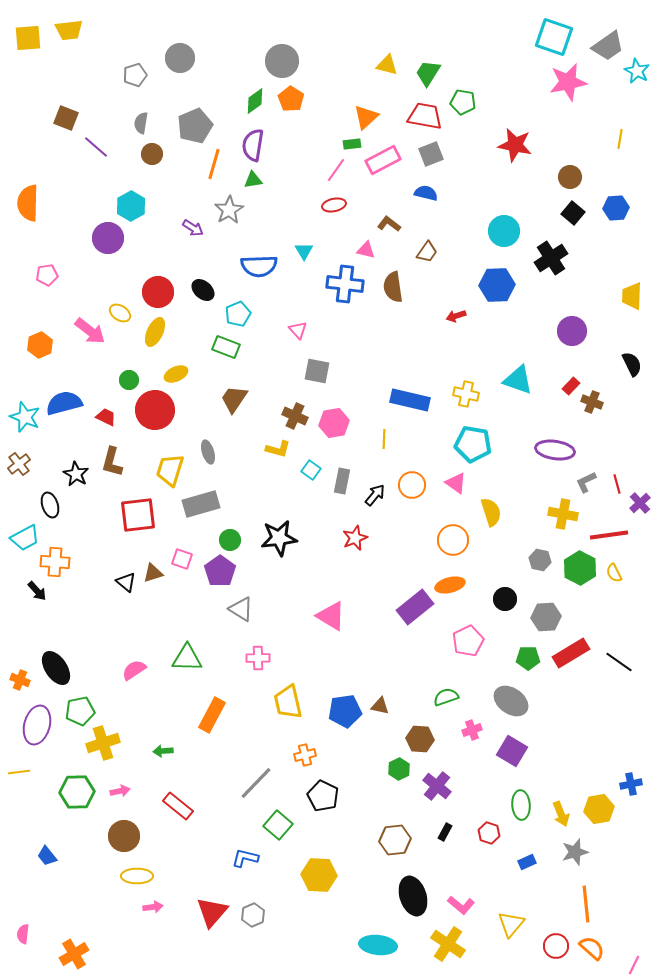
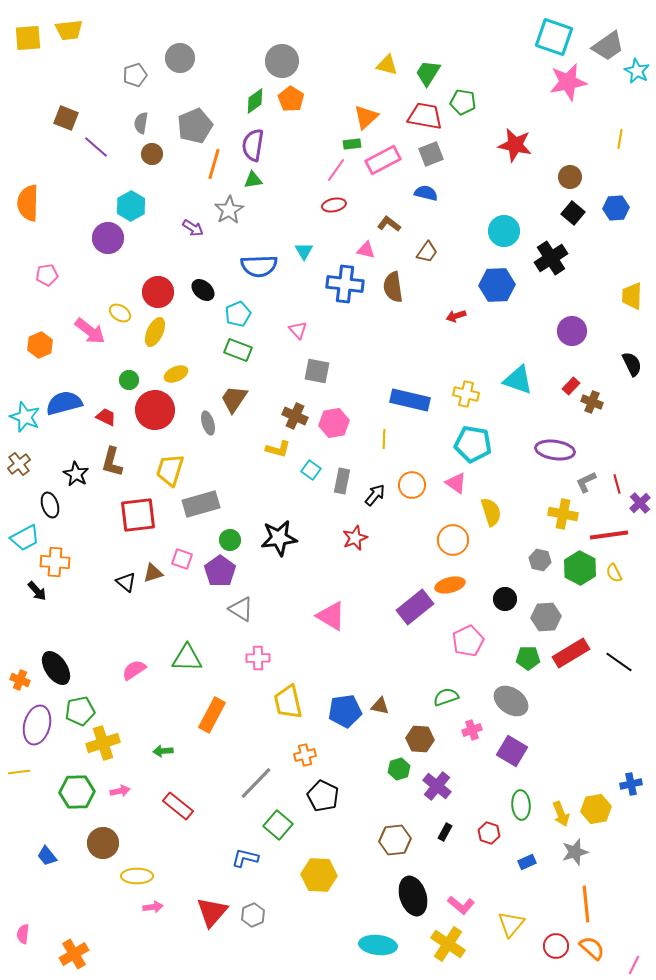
green rectangle at (226, 347): moved 12 px right, 3 px down
gray ellipse at (208, 452): moved 29 px up
green hexagon at (399, 769): rotated 10 degrees clockwise
yellow hexagon at (599, 809): moved 3 px left
brown circle at (124, 836): moved 21 px left, 7 px down
